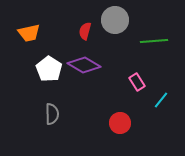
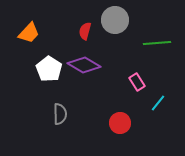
orange trapezoid: rotated 35 degrees counterclockwise
green line: moved 3 px right, 2 px down
cyan line: moved 3 px left, 3 px down
gray semicircle: moved 8 px right
